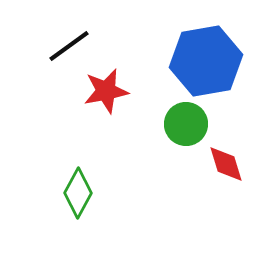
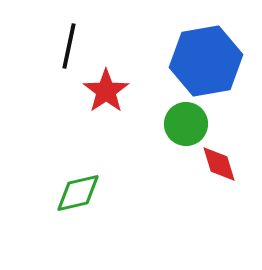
black line: rotated 42 degrees counterclockwise
red star: rotated 24 degrees counterclockwise
red diamond: moved 7 px left
green diamond: rotated 48 degrees clockwise
